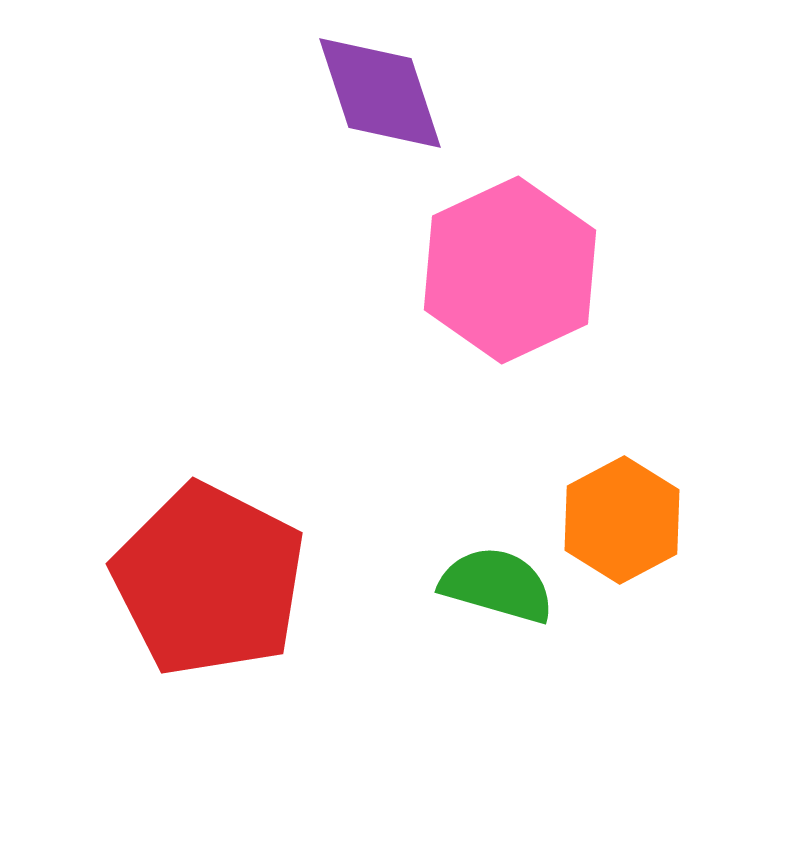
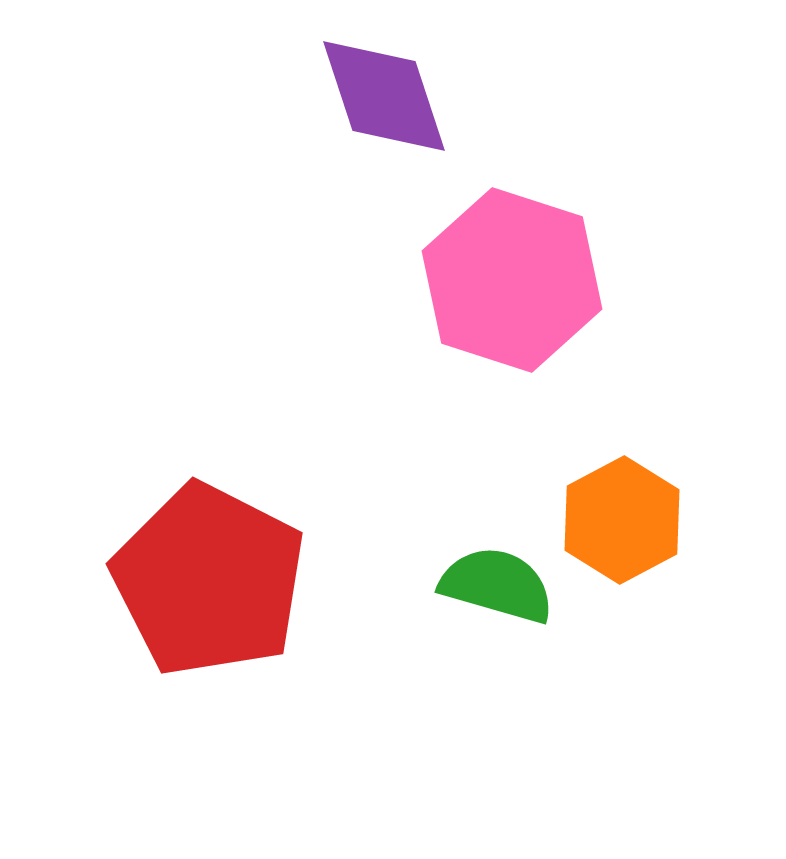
purple diamond: moved 4 px right, 3 px down
pink hexagon: moved 2 px right, 10 px down; rotated 17 degrees counterclockwise
